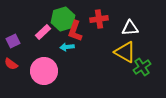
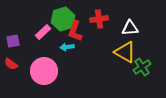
purple square: rotated 16 degrees clockwise
